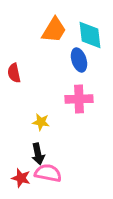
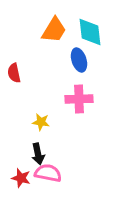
cyan diamond: moved 3 px up
